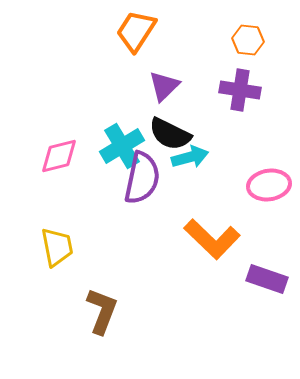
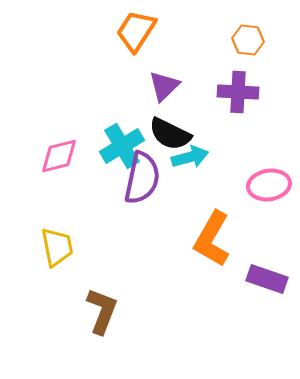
purple cross: moved 2 px left, 2 px down; rotated 6 degrees counterclockwise
orange L-shape: rotated 76 degrees clockwise
